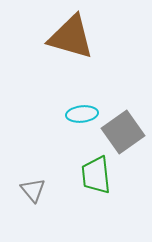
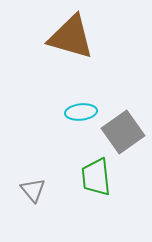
cyan ellipse: moved 1 px left, 2 px up
green trapezoid: moved 2 px down
